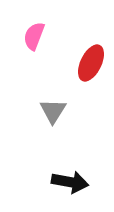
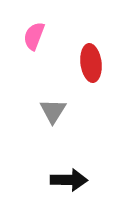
red ellipse: rotated 33 degrees counterclockwise
black arrow: moved 1 px left, 2 px up; rotated 9 degrees counterclockwise
